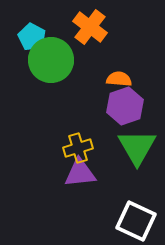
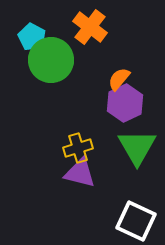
orange semicircle: rotated 55 degrees counterclockwise
purple hexagon: moved 3 px up; rotated 6 degrees counterclockwise
purple triangle: rotated 20 degrees clockwise
